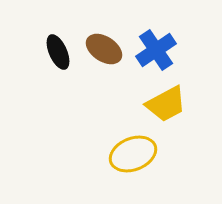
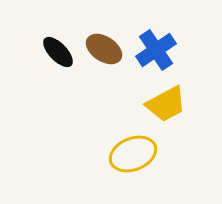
black ellipse: rotated 20 degrees counterclockwise
